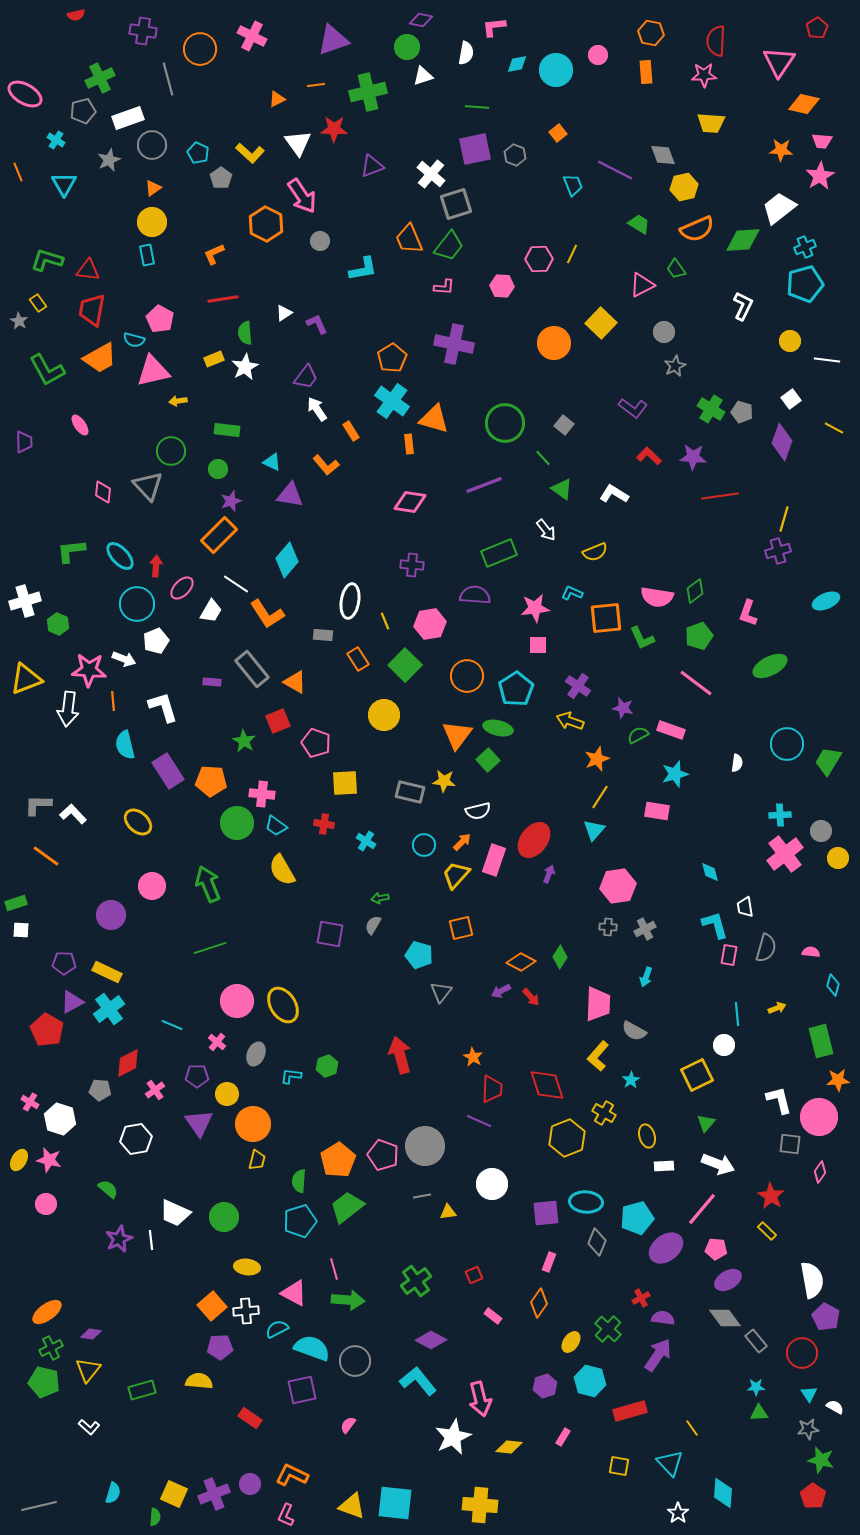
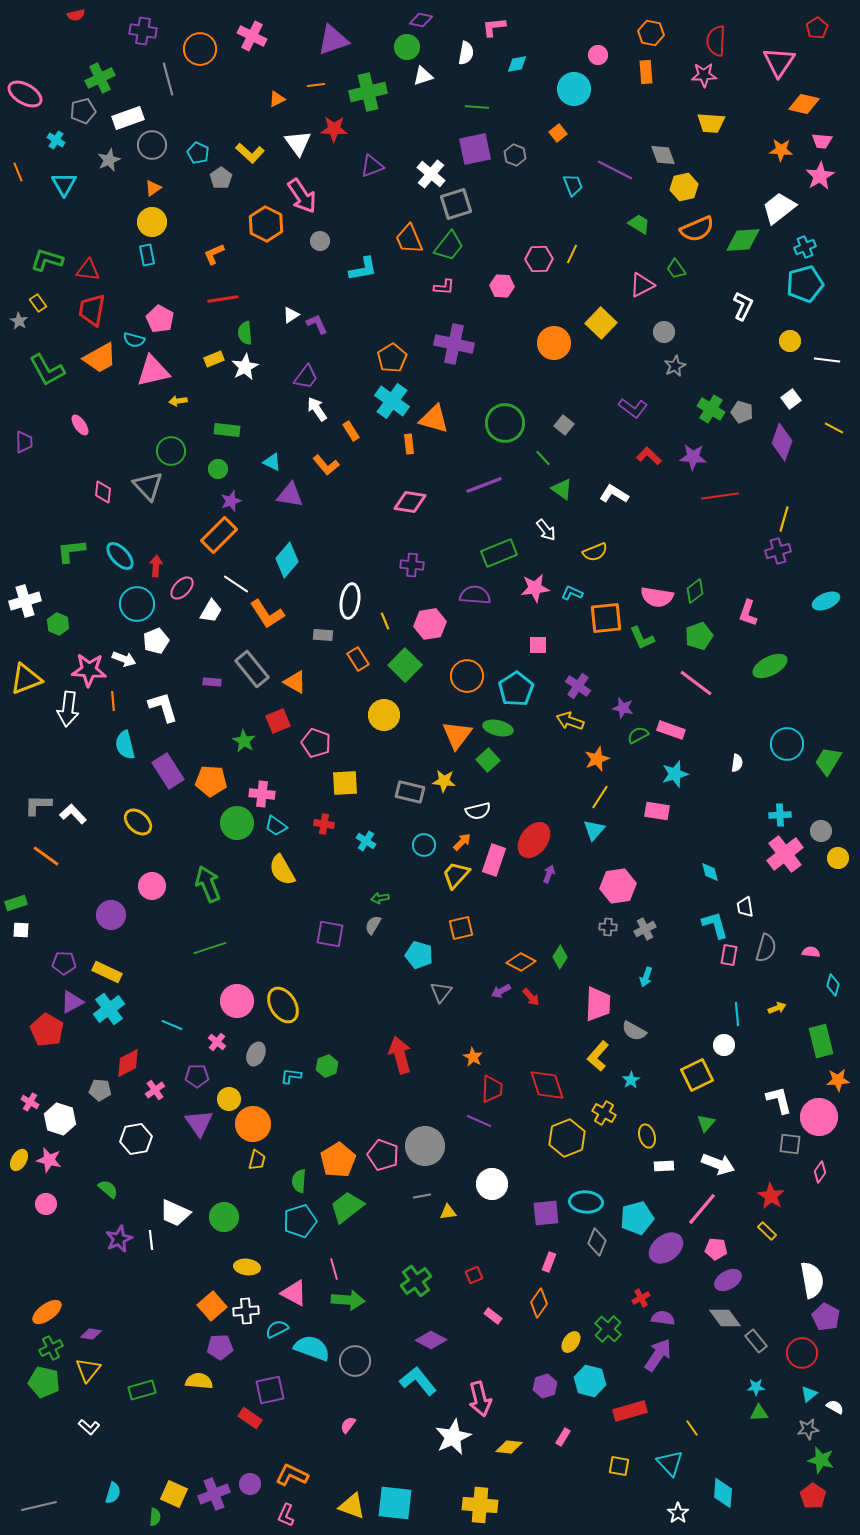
cyan circle at (556, 70): moved 18 px right, 19 px down
white triangle at (284, 313): moved 7 px right, 2 px down
pink star at (535, 608): moved 20 px up
yellow circle at (227, 1094): moved 2 px right, 5 px down
purple square at (302, 1390): moved 32 px left
cyan triangle at (809, 1394): rotated 24 degrees clockwise
